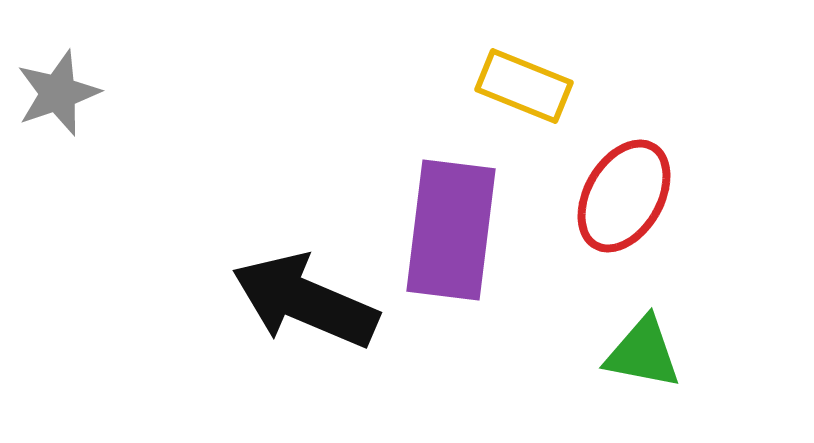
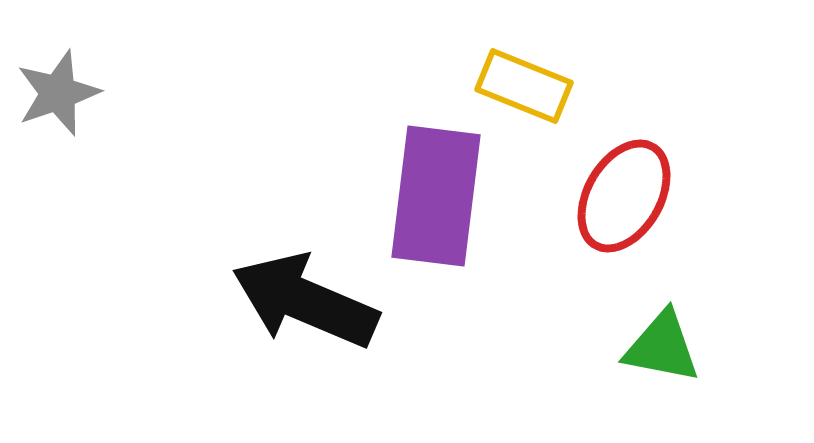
purple rectangle: moved 15 px left, 34 px up
green triangle: moved 19 px right, 6 px up
